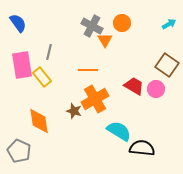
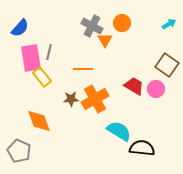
blue semicircle: moved 2 px right, 5 px down; rotated 78 degrees clockwise
pink rectangle: moved 9 px right, 7 px up
orange line: moved 5 px left, 1 px up
brown star: moved 3 px left, 12 px up; rotated 21 degrees counterclockwise
orange diamond: rotated 12 degrees counterclockwise
